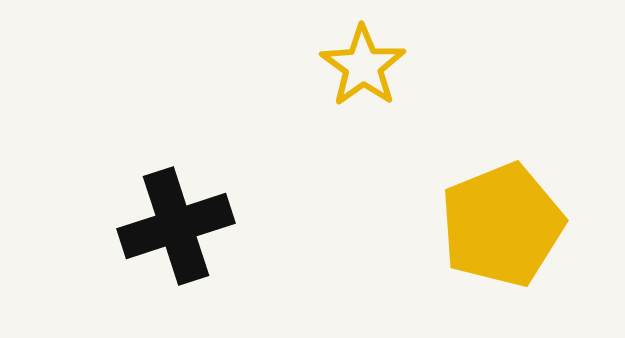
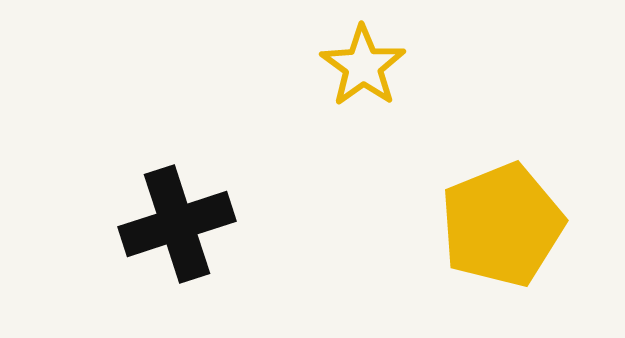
black cross: moved 1 px right, 2 px up
